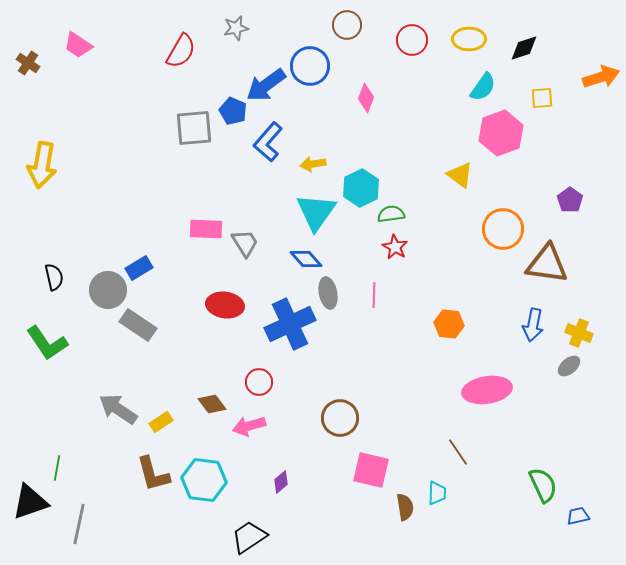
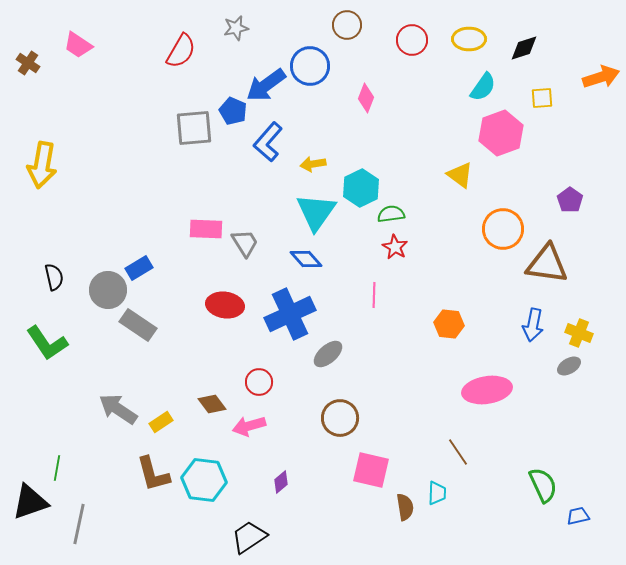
gray ellipse at (328, 293): moved 61 px down; rotated 60 degrees clockwise
blue cross at (290, 324): moved 10 px up
gray ellipse at (569, 366): rotated 10 degrees clockwise
